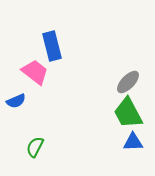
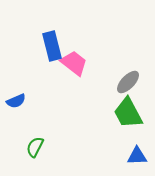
pink trapezoid: moved 39 px right, 9 px up
blue triangle: moved 4 px right, 14 px down
